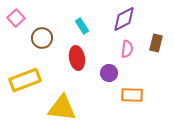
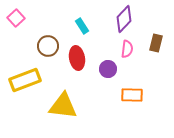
purple diamond: rotated 20 degrees counterclockwise
brown circle: moved 6 px right, 8 px down
purple circle: moved 1 px left, 4 px up
yellow triangle: moved 1 px right, 2 px up
